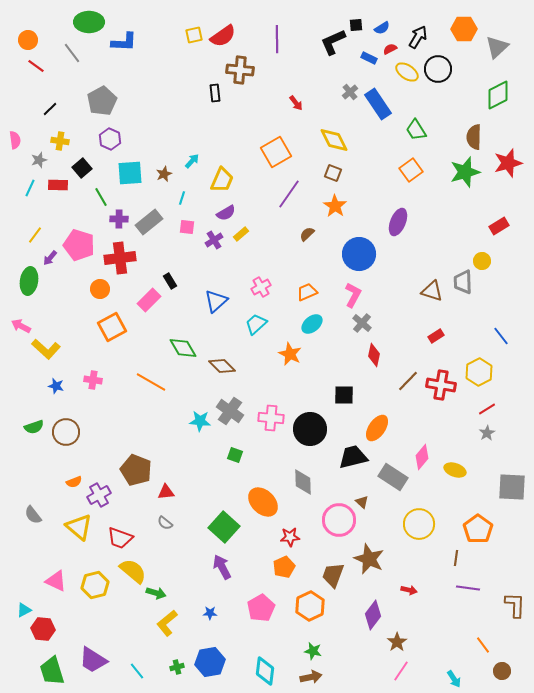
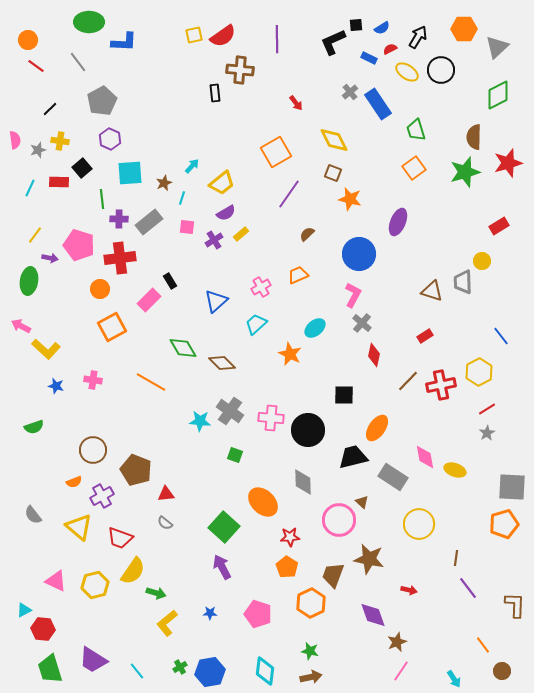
gray line at (72, 53): moved 6 px right, 9 px down
black circle at (438, 69): moved 3 px right, 1 px down
green trapezoid at (416, 130): rotated 15 degrees clockwise
gray star at (39, 160): moved 1 px left, 10 px up
cyan arrow at (192, 161): moved 5 px down
orange square at (411, 170): moved 3 px right, 2 px up
brown star at (164, 174): moved 9 px down
yellow trapezoid at (222, 180): moved 3 px down; rotated 28 degrees clockwise
red rectangle at (58, 185): moved 1 px right, 3 px up
green line at (101, 197): moved 1 px right, 2 px down; rotated 24 degrees clockwise
orange star at (335, 206): moved 15 px right, 7 px up; rotated 20 degrees counterclockwise
purple arrow at (50, 258): rotated 119 degrees counterclockwise
orange trapezoid at (307, 292): moved 9 px left, 17 px up
cyan ellipse at (312, 324): moved 3 px right, 4 px down
red rectangle at (436, 336): moved 11 px left
brown diamond at (222, 366): moved 3 px up
red cross at (441, 385): rotated 20 degrees counterclockwise
black circle at (310, 429): moved 2 px left, 1 px down
brown circle at (66, 432): moved 27 px right, 18 px down
pink diamond at (422, 457): moved 3 px right; rotated 50 degrees counterclockwise
red triangle at (166, 492): moved 2 px down
purple cross at (99, 495): moved 3 px right, 1 px down
orange pentagon at (478, 529): moved 26 px right, 5 px up; rotated 20 degrees clockwise
brown star at (369, 559): rotated 12 degrees counterclockwise
orange pentagon at (284, 567): moved 3 px right; rotated 15 degrees counterclockwise
yellow semicircle at (133, 571): rotated 84 degrees clockwise
purple line at (468, 588): rotated 45 degrees clockwise
orange hexagon at (310, 606): moved 1 px right, 3 px up
pink pentagon at (261, 608): moved 3 px left, 6 px down; rotated 24 degrees counterclockwise
purple diamond at (373, 615): rotated 56 degrees counterclockwise
brown star at (397, 642): rotated 12 degrees clockwise
green star at (313, 651): moved 3 px left
blue hexagon at (210, 662): moved 10 px down
green cross at (177, 667): moved 3 px right; rotated 16 degrees counterclockwise
green trapezoid at (52, 671): moved 2 px left, 2 px up
